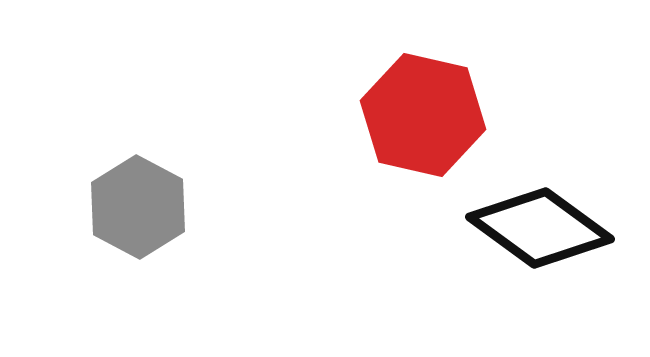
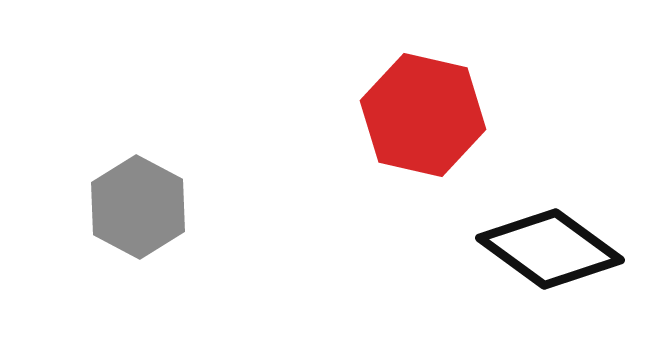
black diamond: moved 10 px right, 21 px down
